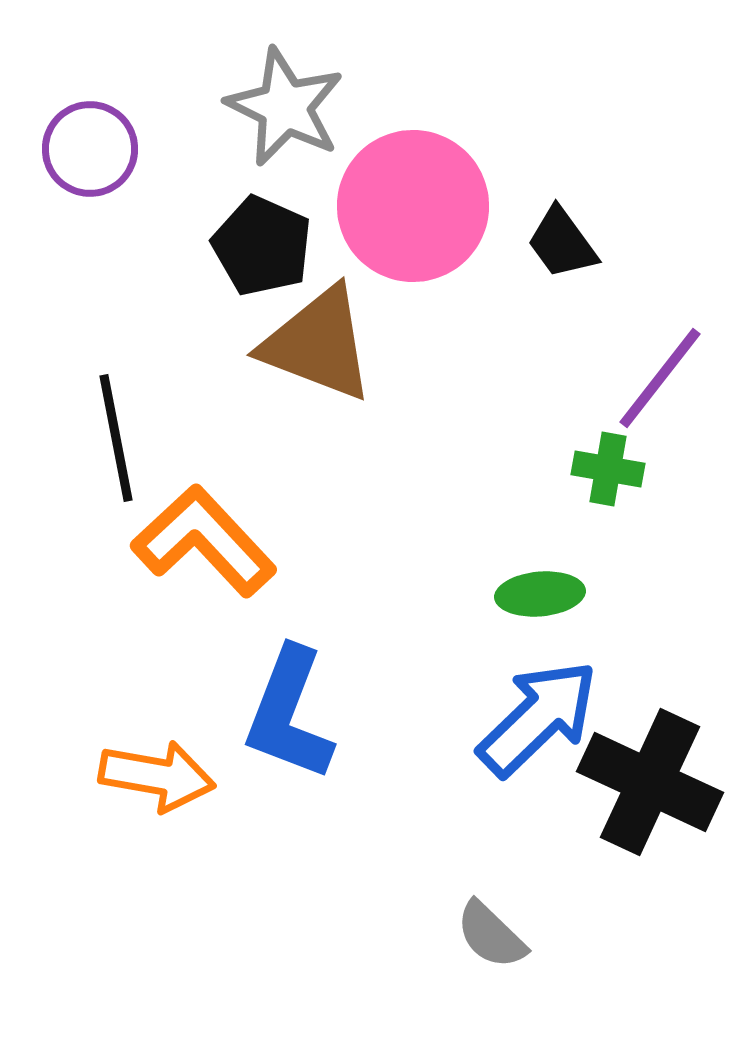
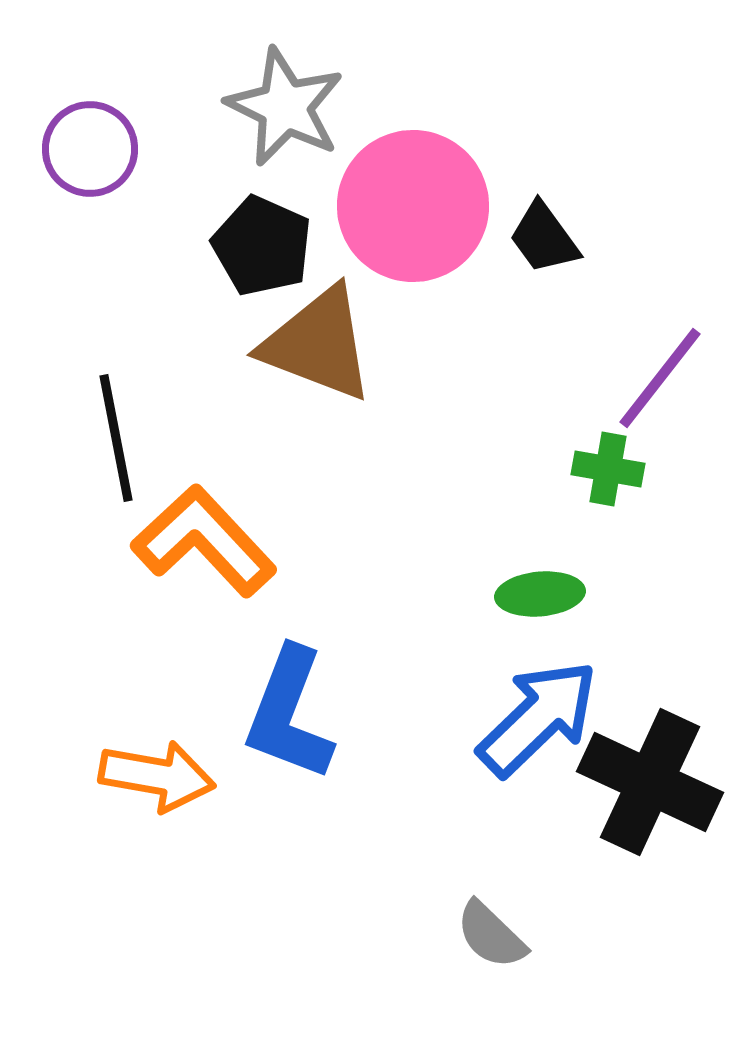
black trapezoid: moved 18 px left, 5 px up
